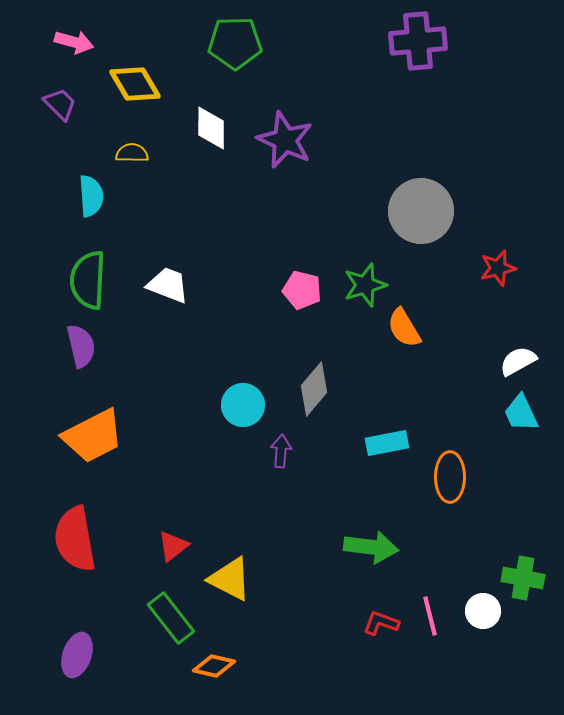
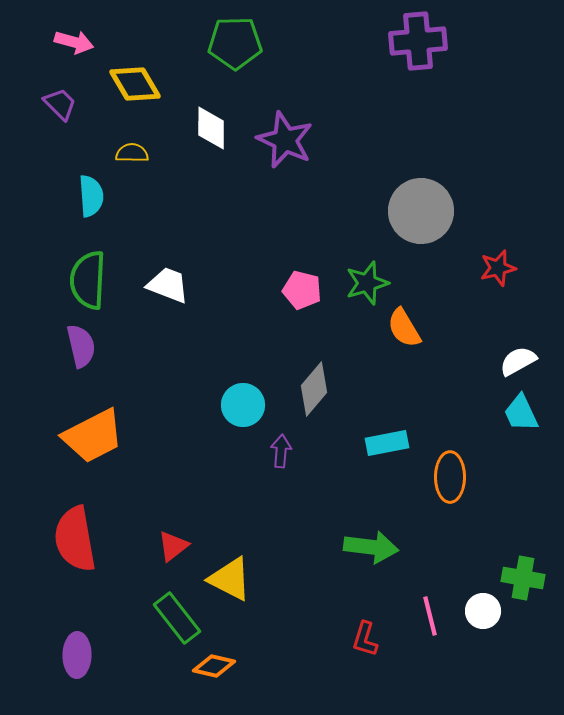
green star: moved 2 px right, 2 px up
green rectangle: moved 6 px right
red L-shape: moved 16 px left, 16 px down; rotated 93 degrees counterclockwise
purple ellipse: rotated 18 degrees counterclockwise
